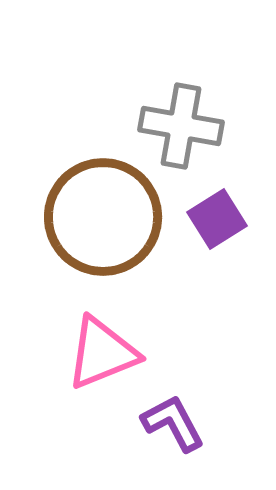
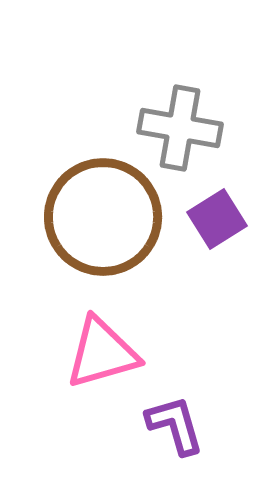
gray cross: moved 1 px left, 2 px down
pink triangle: rotated 6 degrees clockwise
purple L-shape: moved 2 px right, 2 px down; rotated 12 degrees clockwise
